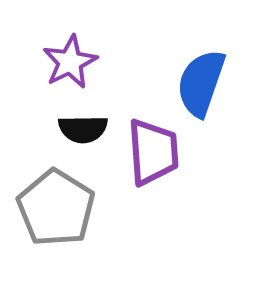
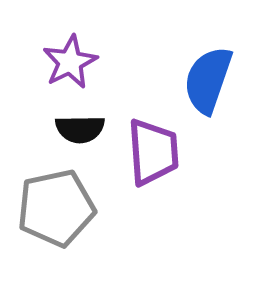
blue semicircle: moved 7 px right, 3 px up
black semicircle: moved 3 px left
gray pentagon: rotated 28 degrees clockwise
